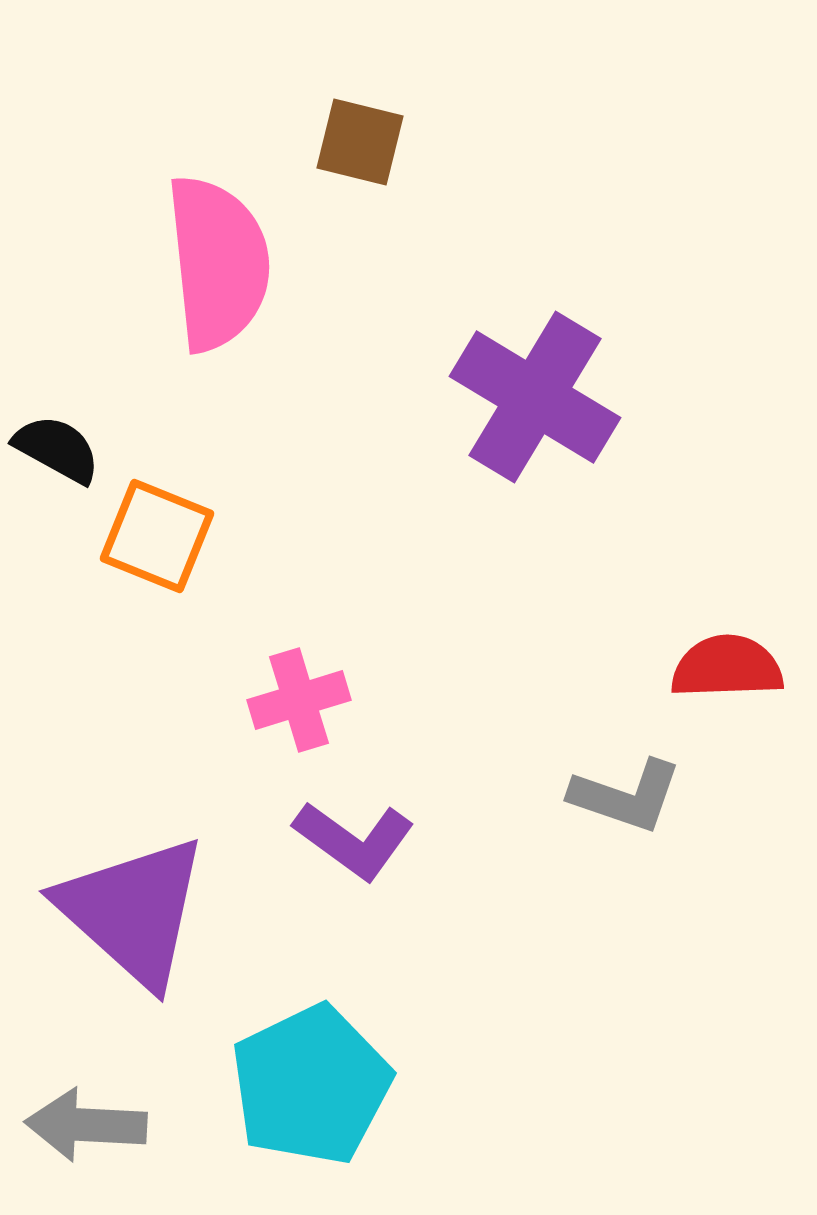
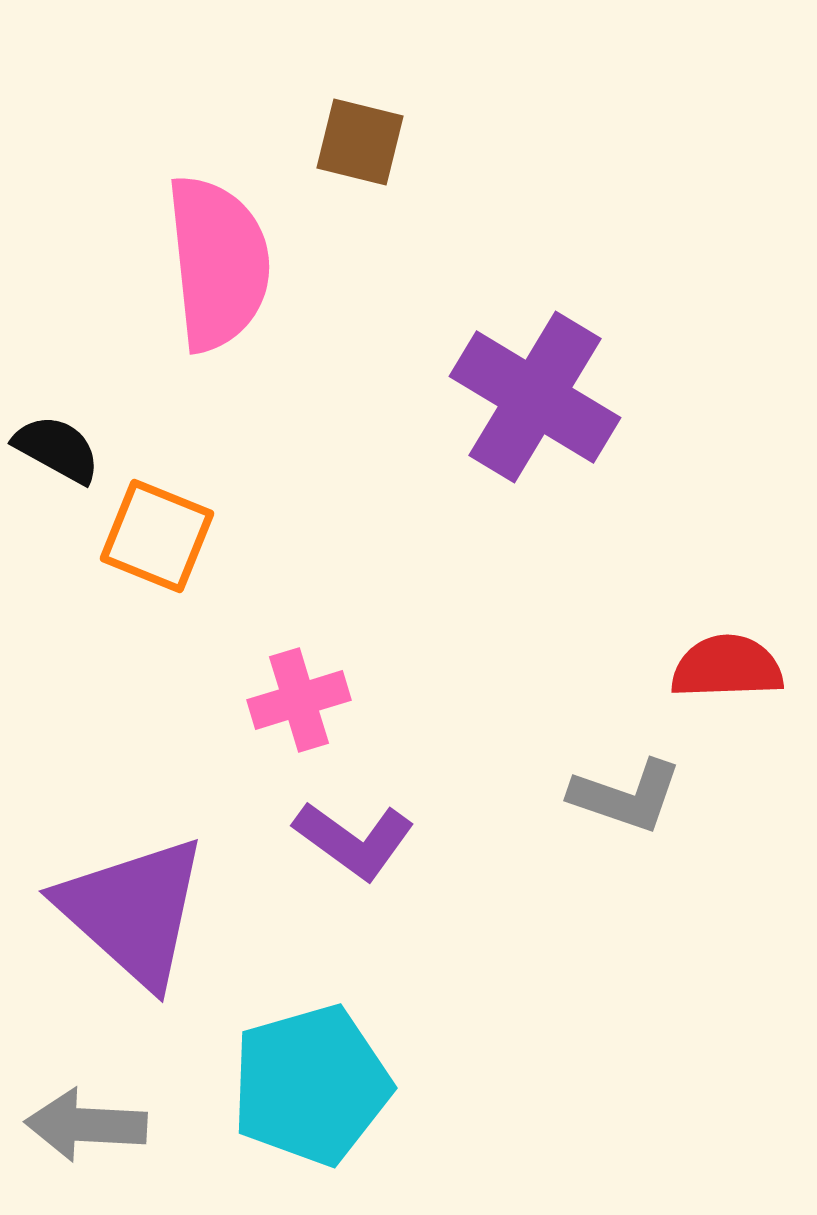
cyan pentagon: rotated 10 degrees clockwise
